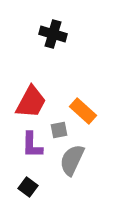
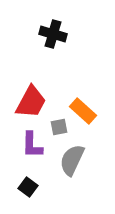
gray square: moved 3 px up
